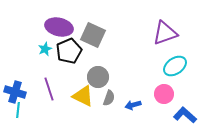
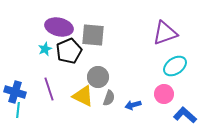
gray square: rotated 20 degrees counterclockwise
